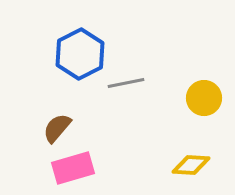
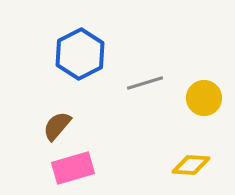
gray line: moved 19 px right; rotated 6 degrees counterclockwise
brown semicircle: moved 2 px up
